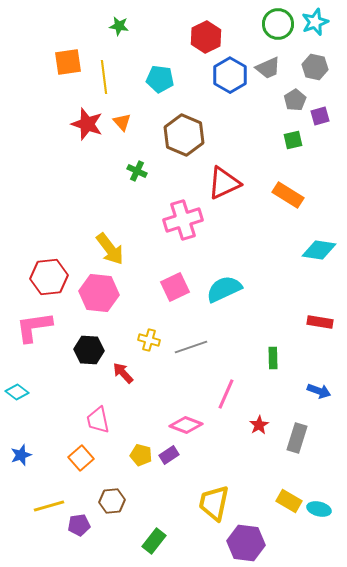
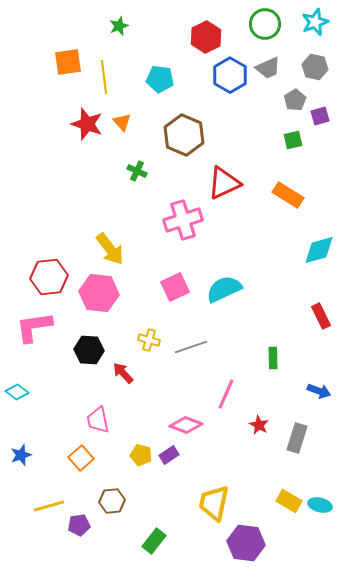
green circle at (278, 24): moved 13 px left
green star at (119, 26): rotated 30 degrees counterclockwise
cyan diamond at (319, 250): rotated 24 degrees counterclockwise
red rectangle at (320, 322): moved 1 px right, 6 px up; rotated 55 degrees clockwise
red star at (259, 425): rotated 12 degrees counterclockwise
cyan ellipse at (319, 509): moved 1 px right, 4 px up
